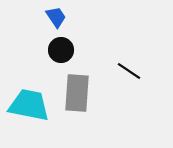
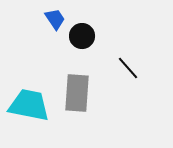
blue trapezoid: moved 1 px left, 2 px down
black circle: moved 21 px right, 14 px up
black line: moved 1 px left, 3 px up; rotated 15 degrees clockwise
